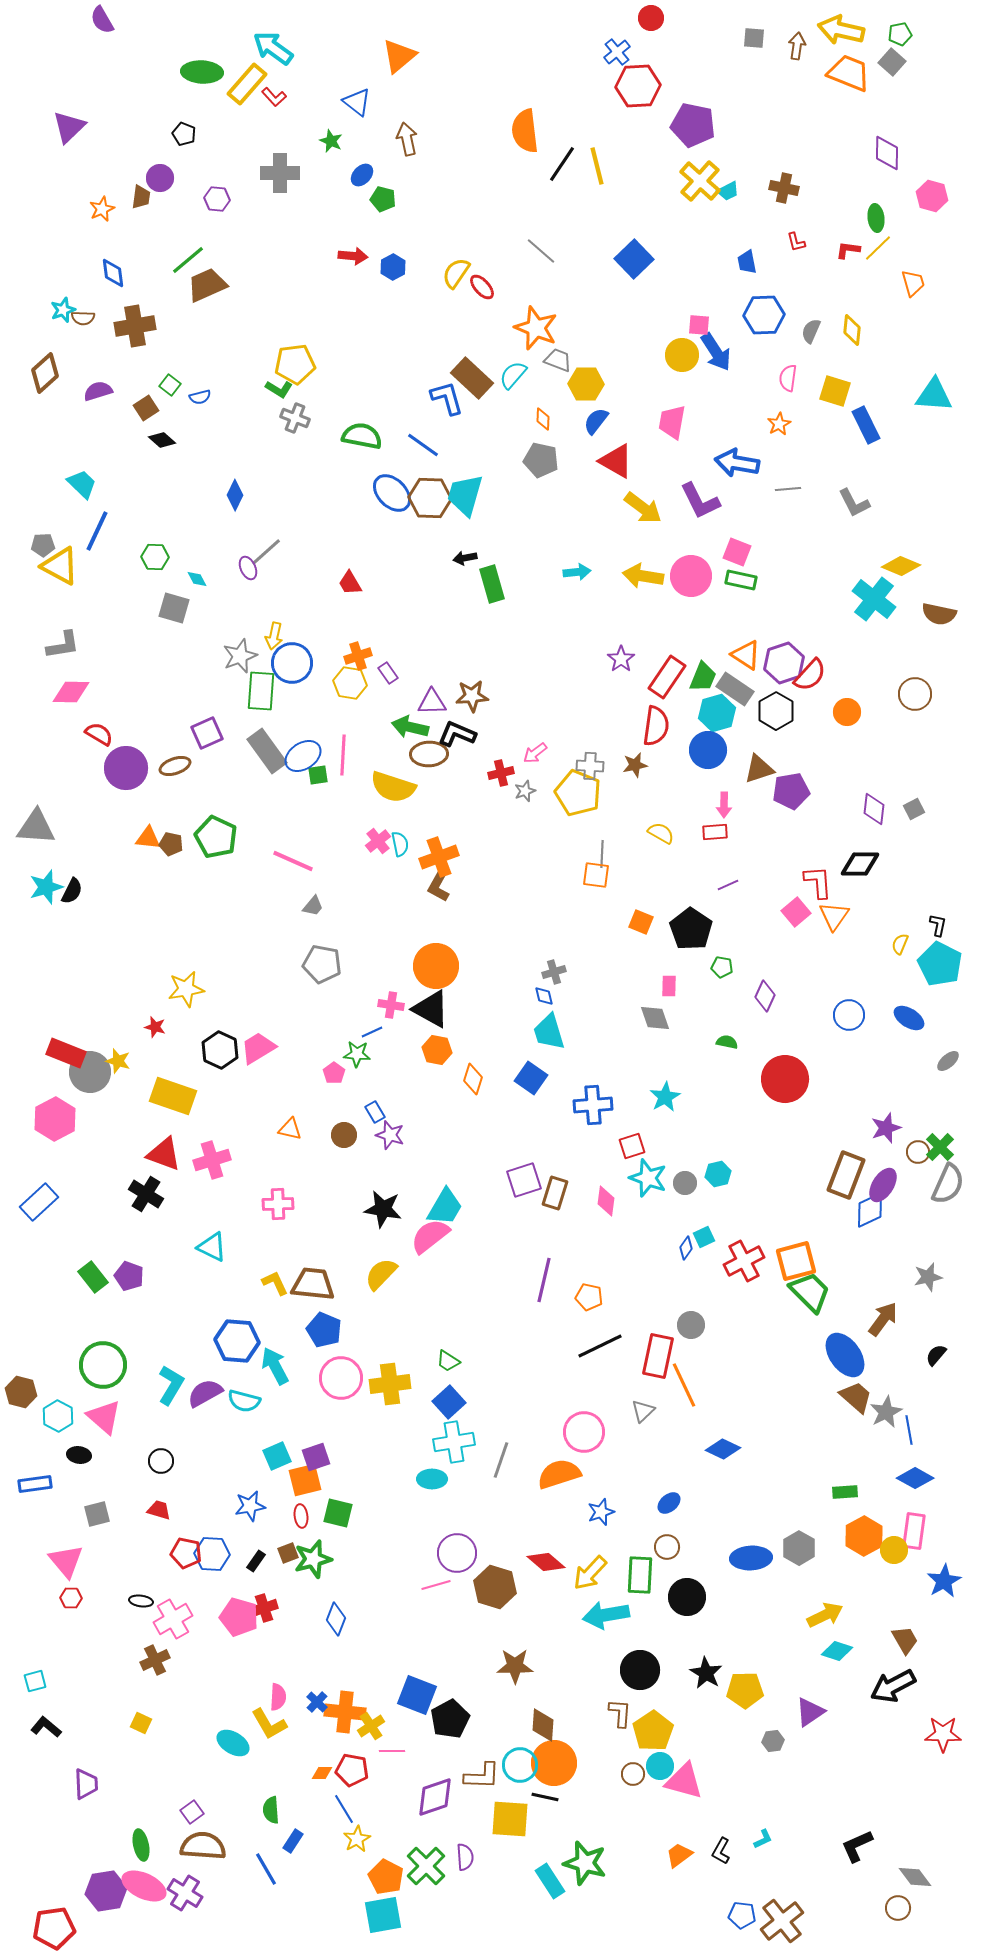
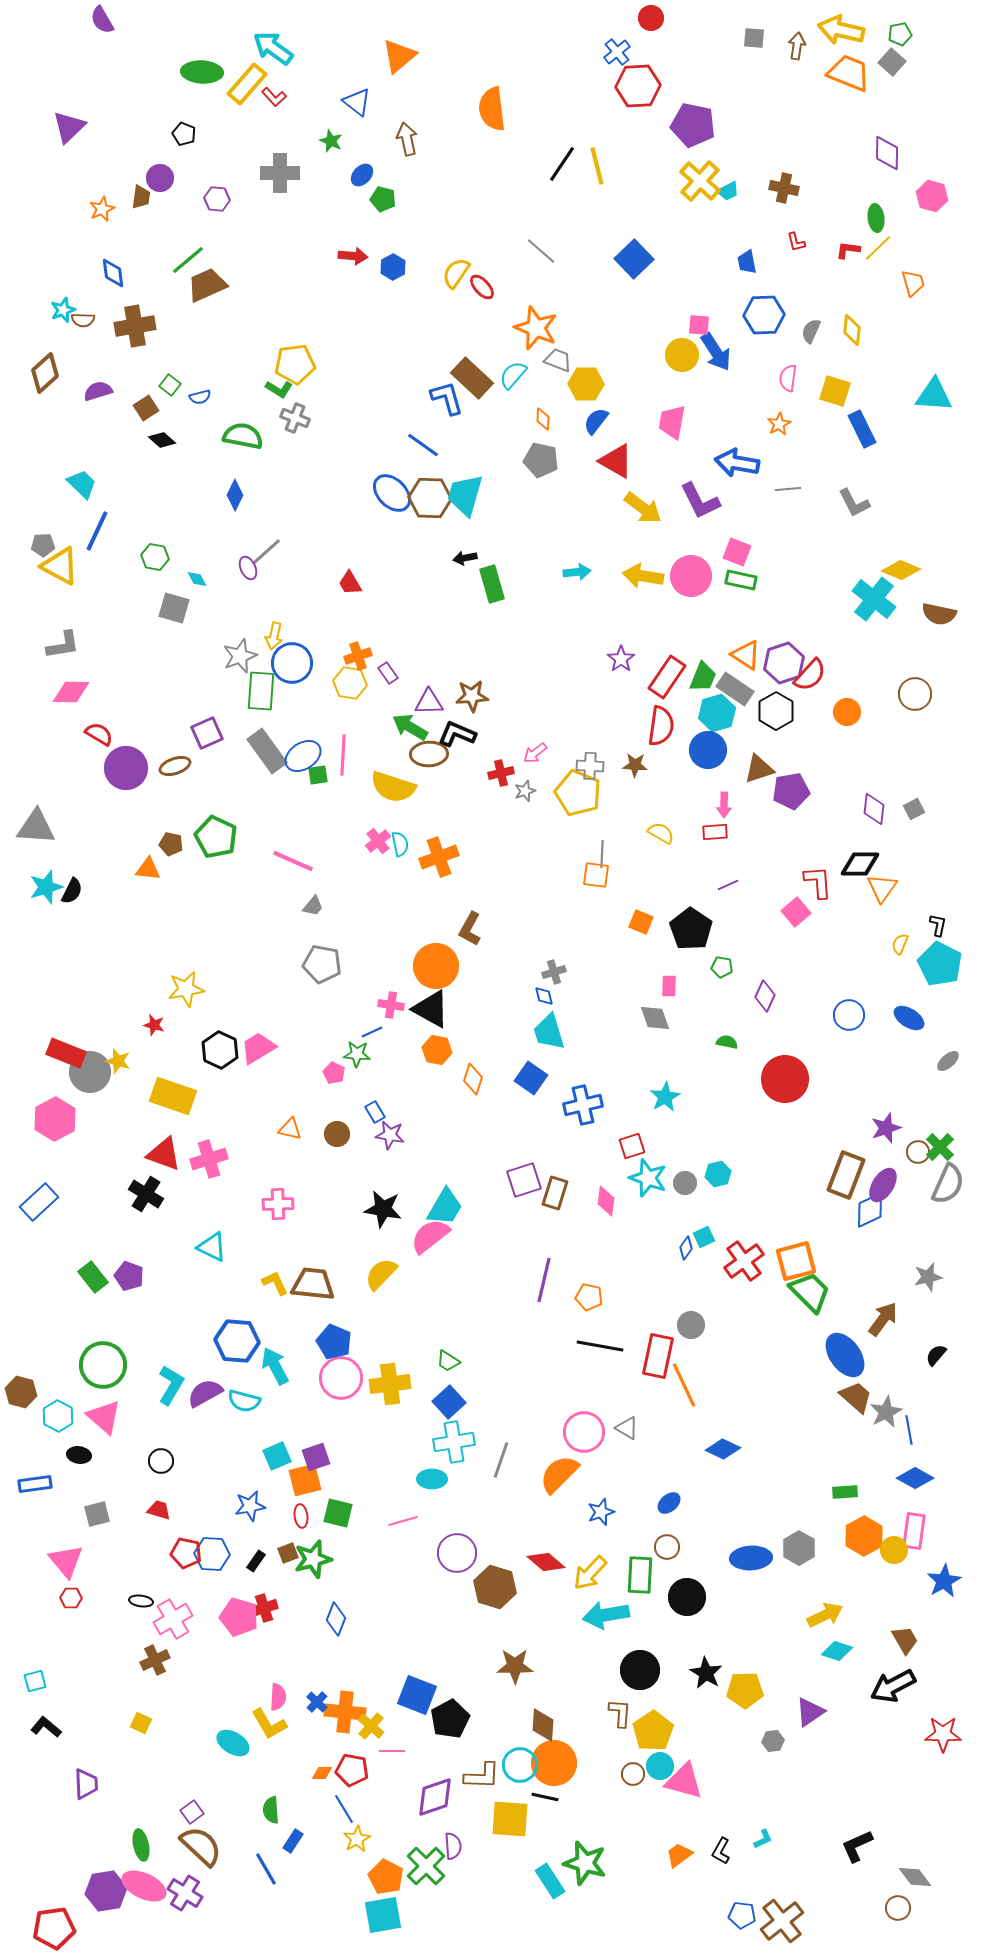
orange semicircle at (525, 131): moved 33 px left, 22 px up
brown semicircle at (83, 318): moved 2 px down
blue rectangle at (866, 425): moved 4 px left, 4 px down
green semicircle at (362, 436): moved 119 px left
green hexagon at (155, 557): rotated 8 degrees clockwise
yellow diamond at (901, 566): moved 4 px down
purple triangle at (432, 702): moved 3 px left
red semicircle at (656, 726): moved 5 px right
green arrow at (410, 727): rotated 18 degrees clockwise
brown star at (635, 765): rotated 15 degrees clockwise
orange triangle at (148, 838): moved 31 px down
brown L-shape at (439, 885): moved 31 px right, 44 px down
orange triangle at (834, 916): moved 48 px right, 28 px up
red star at (155, 1027): moved 1 px left, 2 px up
pink pentagon at (334, 1073): rotated 10 degrees counterclockwise
blue cross at (593, 1105): moved 10 px left; rotated 9 degrees counterclockwise
brown circle at (344, 1135): moved 7 px left, 1 px up
purple star at (390, 1135): rotated 8 degrees counterclockwise
pink cross at (212, 1160): moved 3 px left, 1 px up
red cross at (744, 1261): rotated 9 degrees counterclockwise
blue pentagon at (324, 1330): moved 10 px right, 12 px down
black line at (600, 1346): rotated 36 degrees clockwise
gray triangle at (643, 1411): moved 16 px left, 17 px down; rotated 45 degrees counterclockwise
orange semicircle at (559, 1474): rotated 27 degrees counterclockwise
pink line at (436, 1585): moved 33 px left, 64 px up
yellow cross at (371, 1726): rotated 16 degrees counterclockwise
brown semicircle at (203, 1846): moved 2 px left; rotated 39 degrees clockwise
purple semicircle at (465, 1857): moved 12 px left, 11 px up
